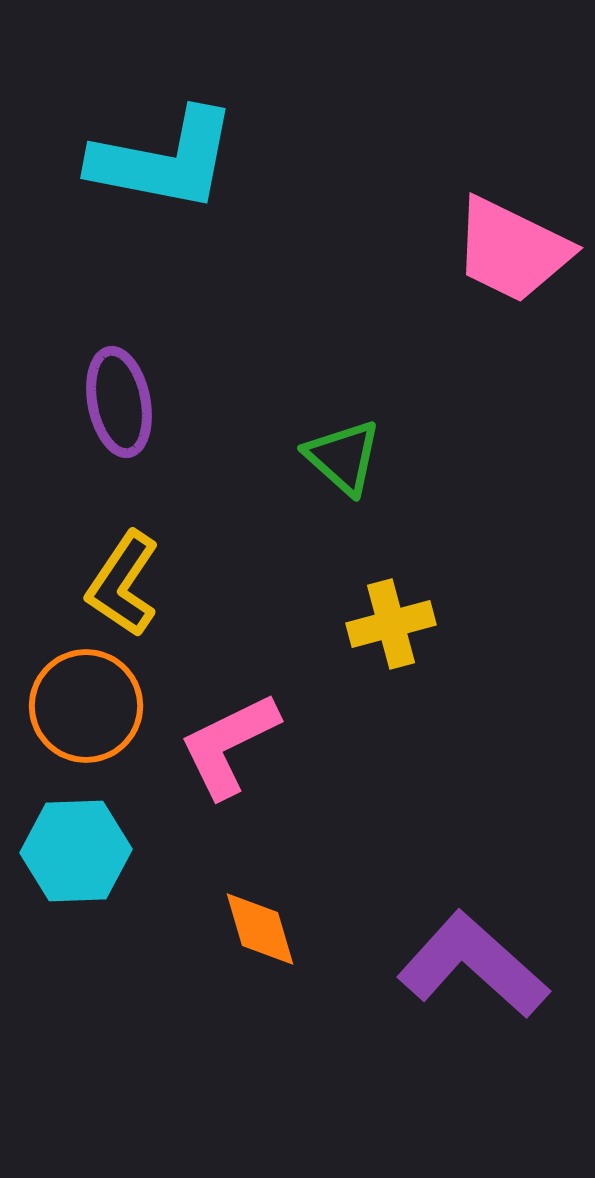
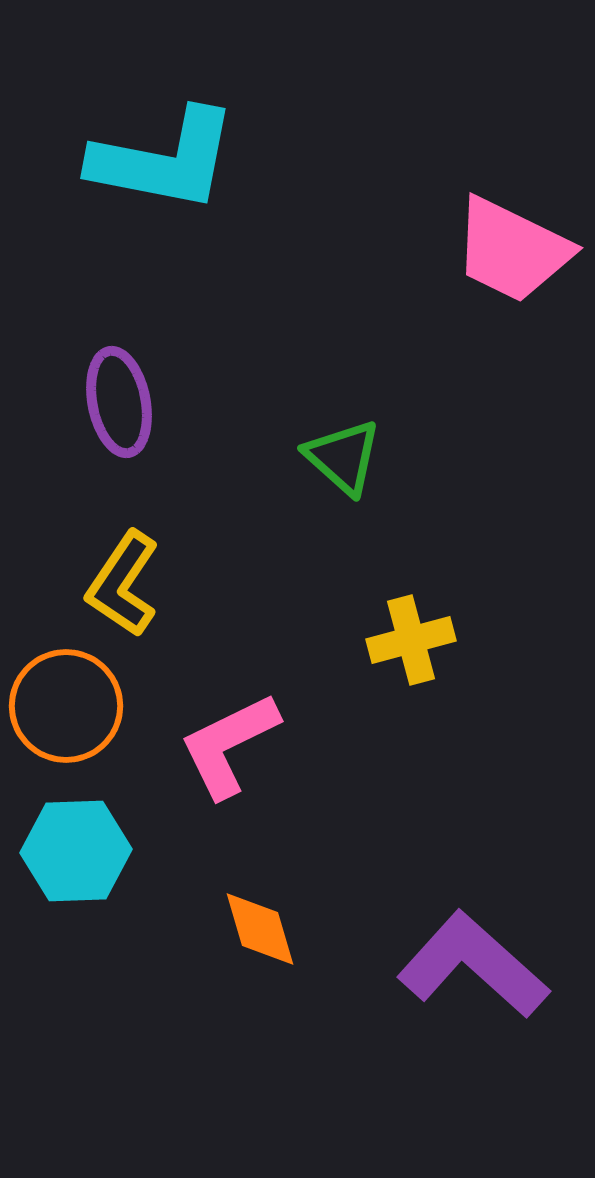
yellow cross: moved 20 px right, 16 px down
orange circle: moved 20 px left
